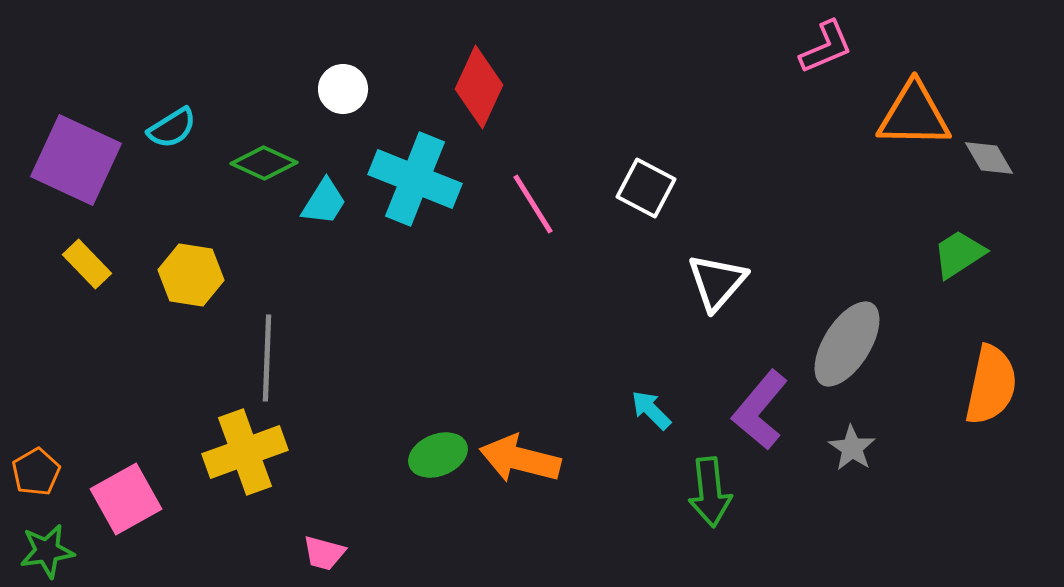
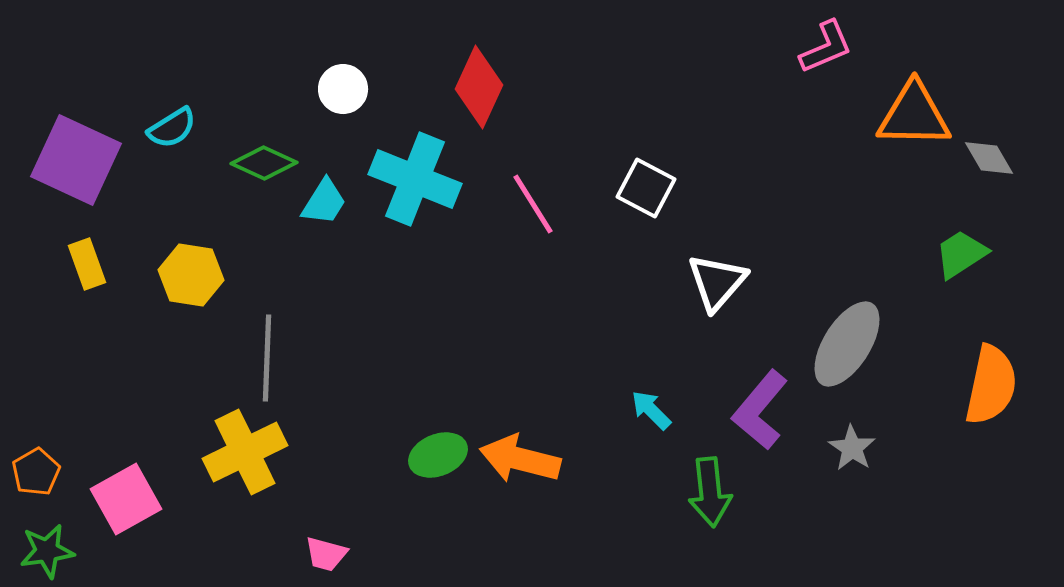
green trapezoid: moved 2 px right
yellow rectangle: rotated 24 degrees clockwise
yellow cross: rotated 6 degrees counterclockwise
pink trapezoid: moved 2 px right, 1 px down
